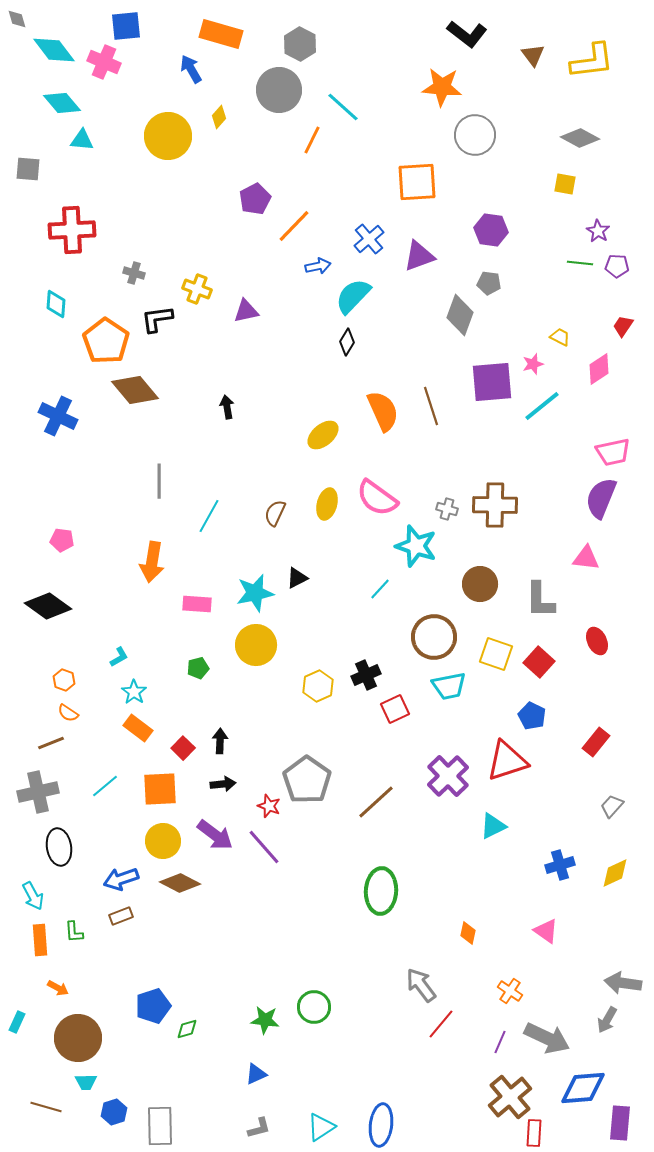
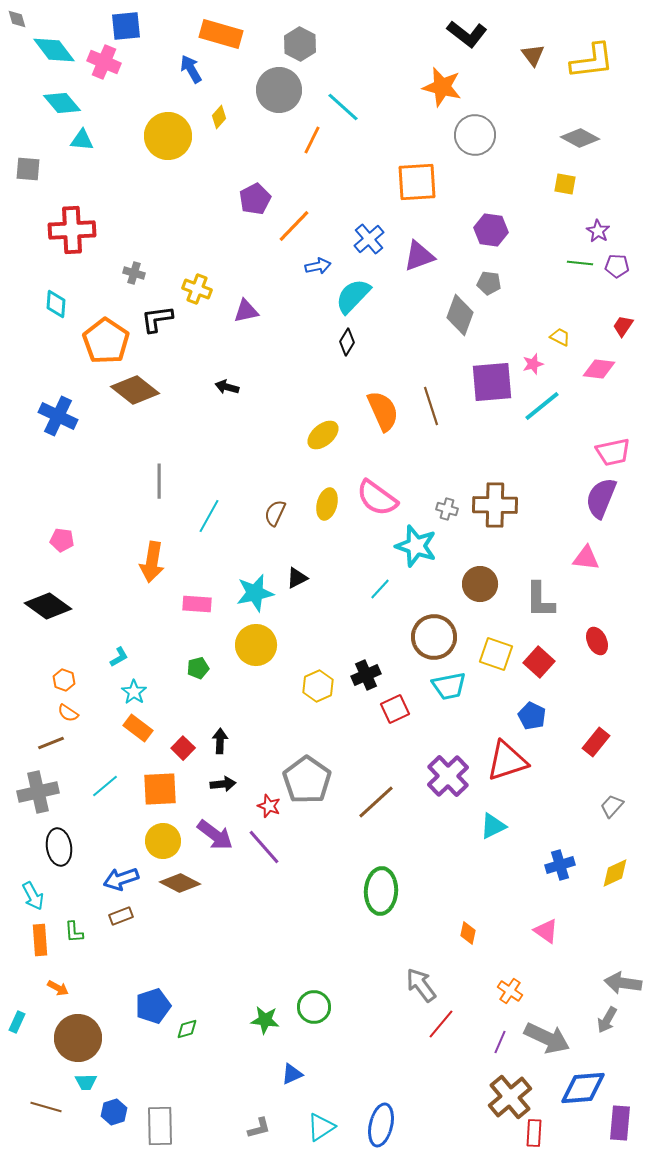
orange star at (442, 87): rotated 9 degrees clockwise
pink diamond at (599, 369): rotated 40 degrees clockwise
brown diamond at (135, 390): rotated 12 degrees counterclockwise
black arrow at (227, 407): moved 20 px up; rotated 65 degrees counterclockwise
blue triangle at (256, 1074): moved 36 px right
blue ellipse at (381, 1125): rotated 6 degrees clockwise
